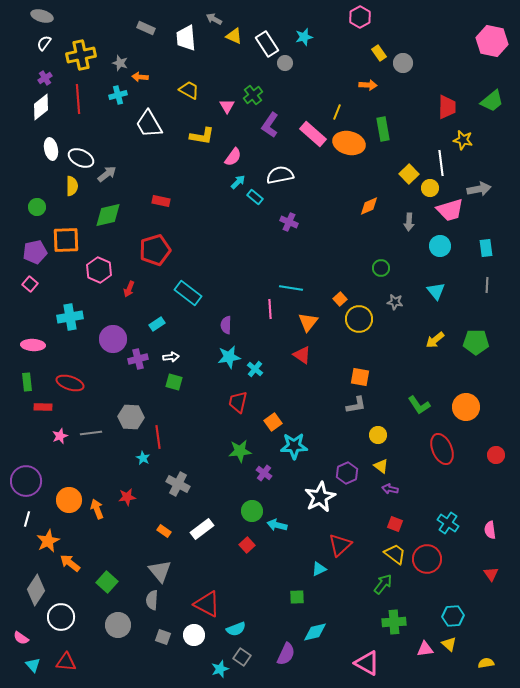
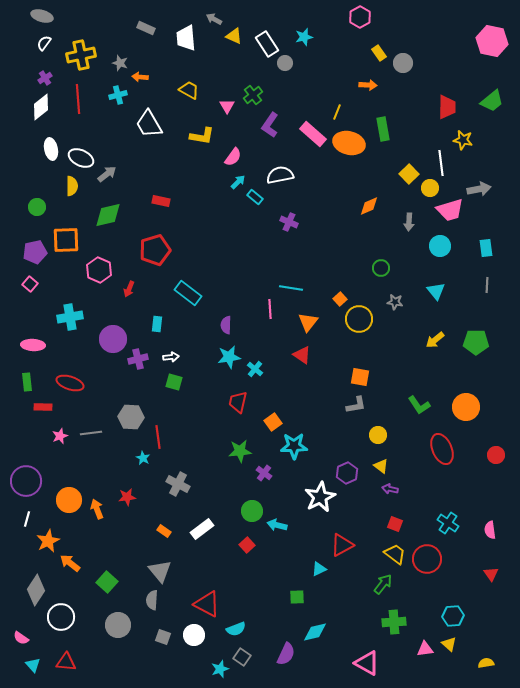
cyan rectangle at (157, 324): rotated 49 degrees counterclockwise
red triangle at (340, 545): moved 2 px right; rotated 15 degrees clockwise
